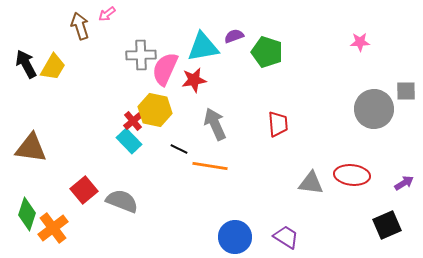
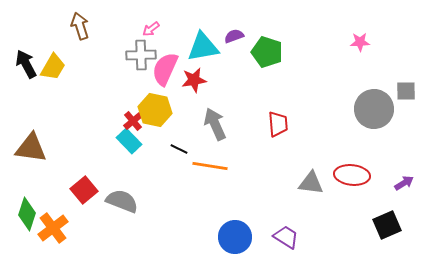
pink arrow: moved 44 px right, 15 px down
